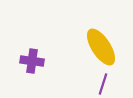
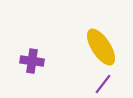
purple line: rotated 20 degrees clockwise
